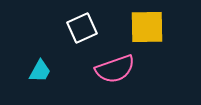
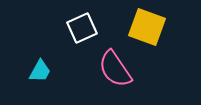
yellow square: rotated 21 degrees clockwise
pink semicircle: rotated 75 degrees clockwise
